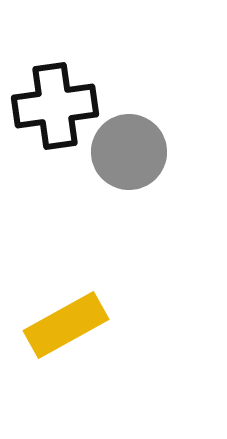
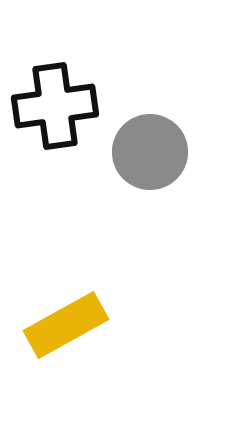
gray circle: moved 21 px right
